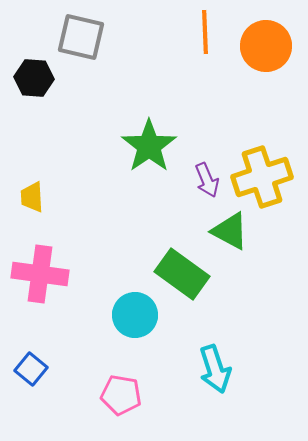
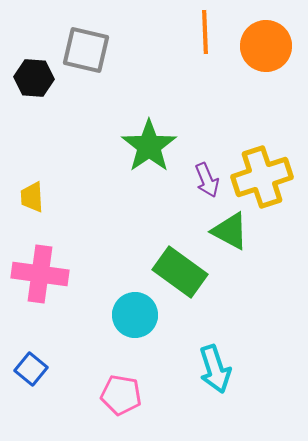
gray square: moved 5 px right, 13 px down
green rectangle: moved 2 px left, 2 px up
